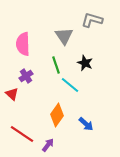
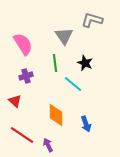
pink semicircle: rotated 150 degrees clockwise
green line: moved 1 px left, 2 px up; rotated 12 degrees clockwise
purple cross: rotated 16 degrees clockwise
cyan line: moved 3 px right, 1 px up
red triangle: moved 3 px right, 7 px down
orange diamond: moved 1 px left; rotated 35 degrees counterclockwise
blue arrow: rotated 28 degrees clockwise
red line: moved 1 px down
purple arrow: rotated 64 degrees counterclockwise
